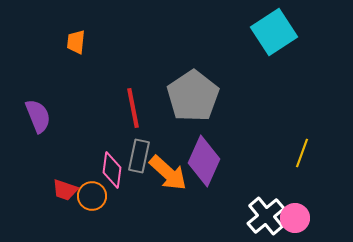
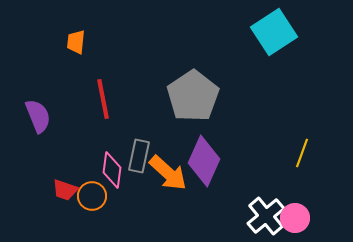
red line: moved 30 px left, 9 px up
